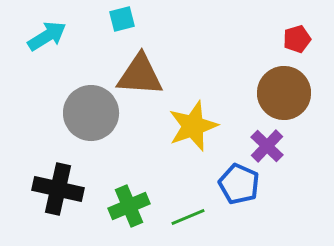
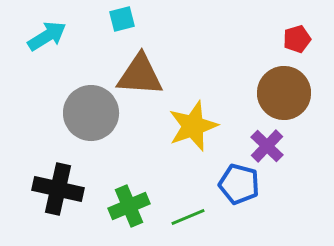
blue pentagon: rotated 9 degrees counterclockwise
